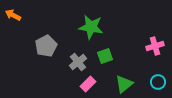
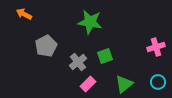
orange arrow: moved 11 px right, 1 px up
green star: moved 1 px left, 5 px up
pink cross: moved 1 px right, 1 px down
